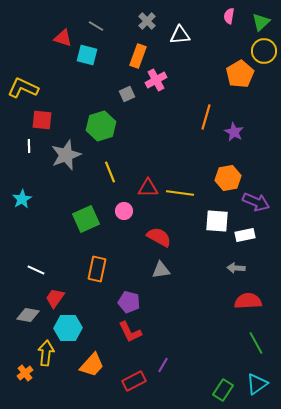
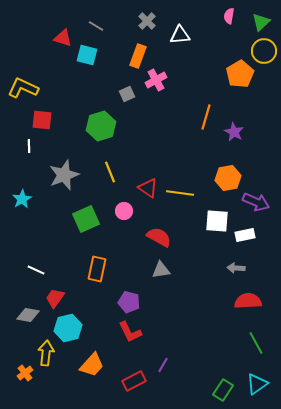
gray star at (66, 155): moved 2 px left, 20 px down
red triangle at (148, 188): rotated 35 degrees clockwise
cyan hexagon at (68, 328): rotated 12 degrees counterclockwise
